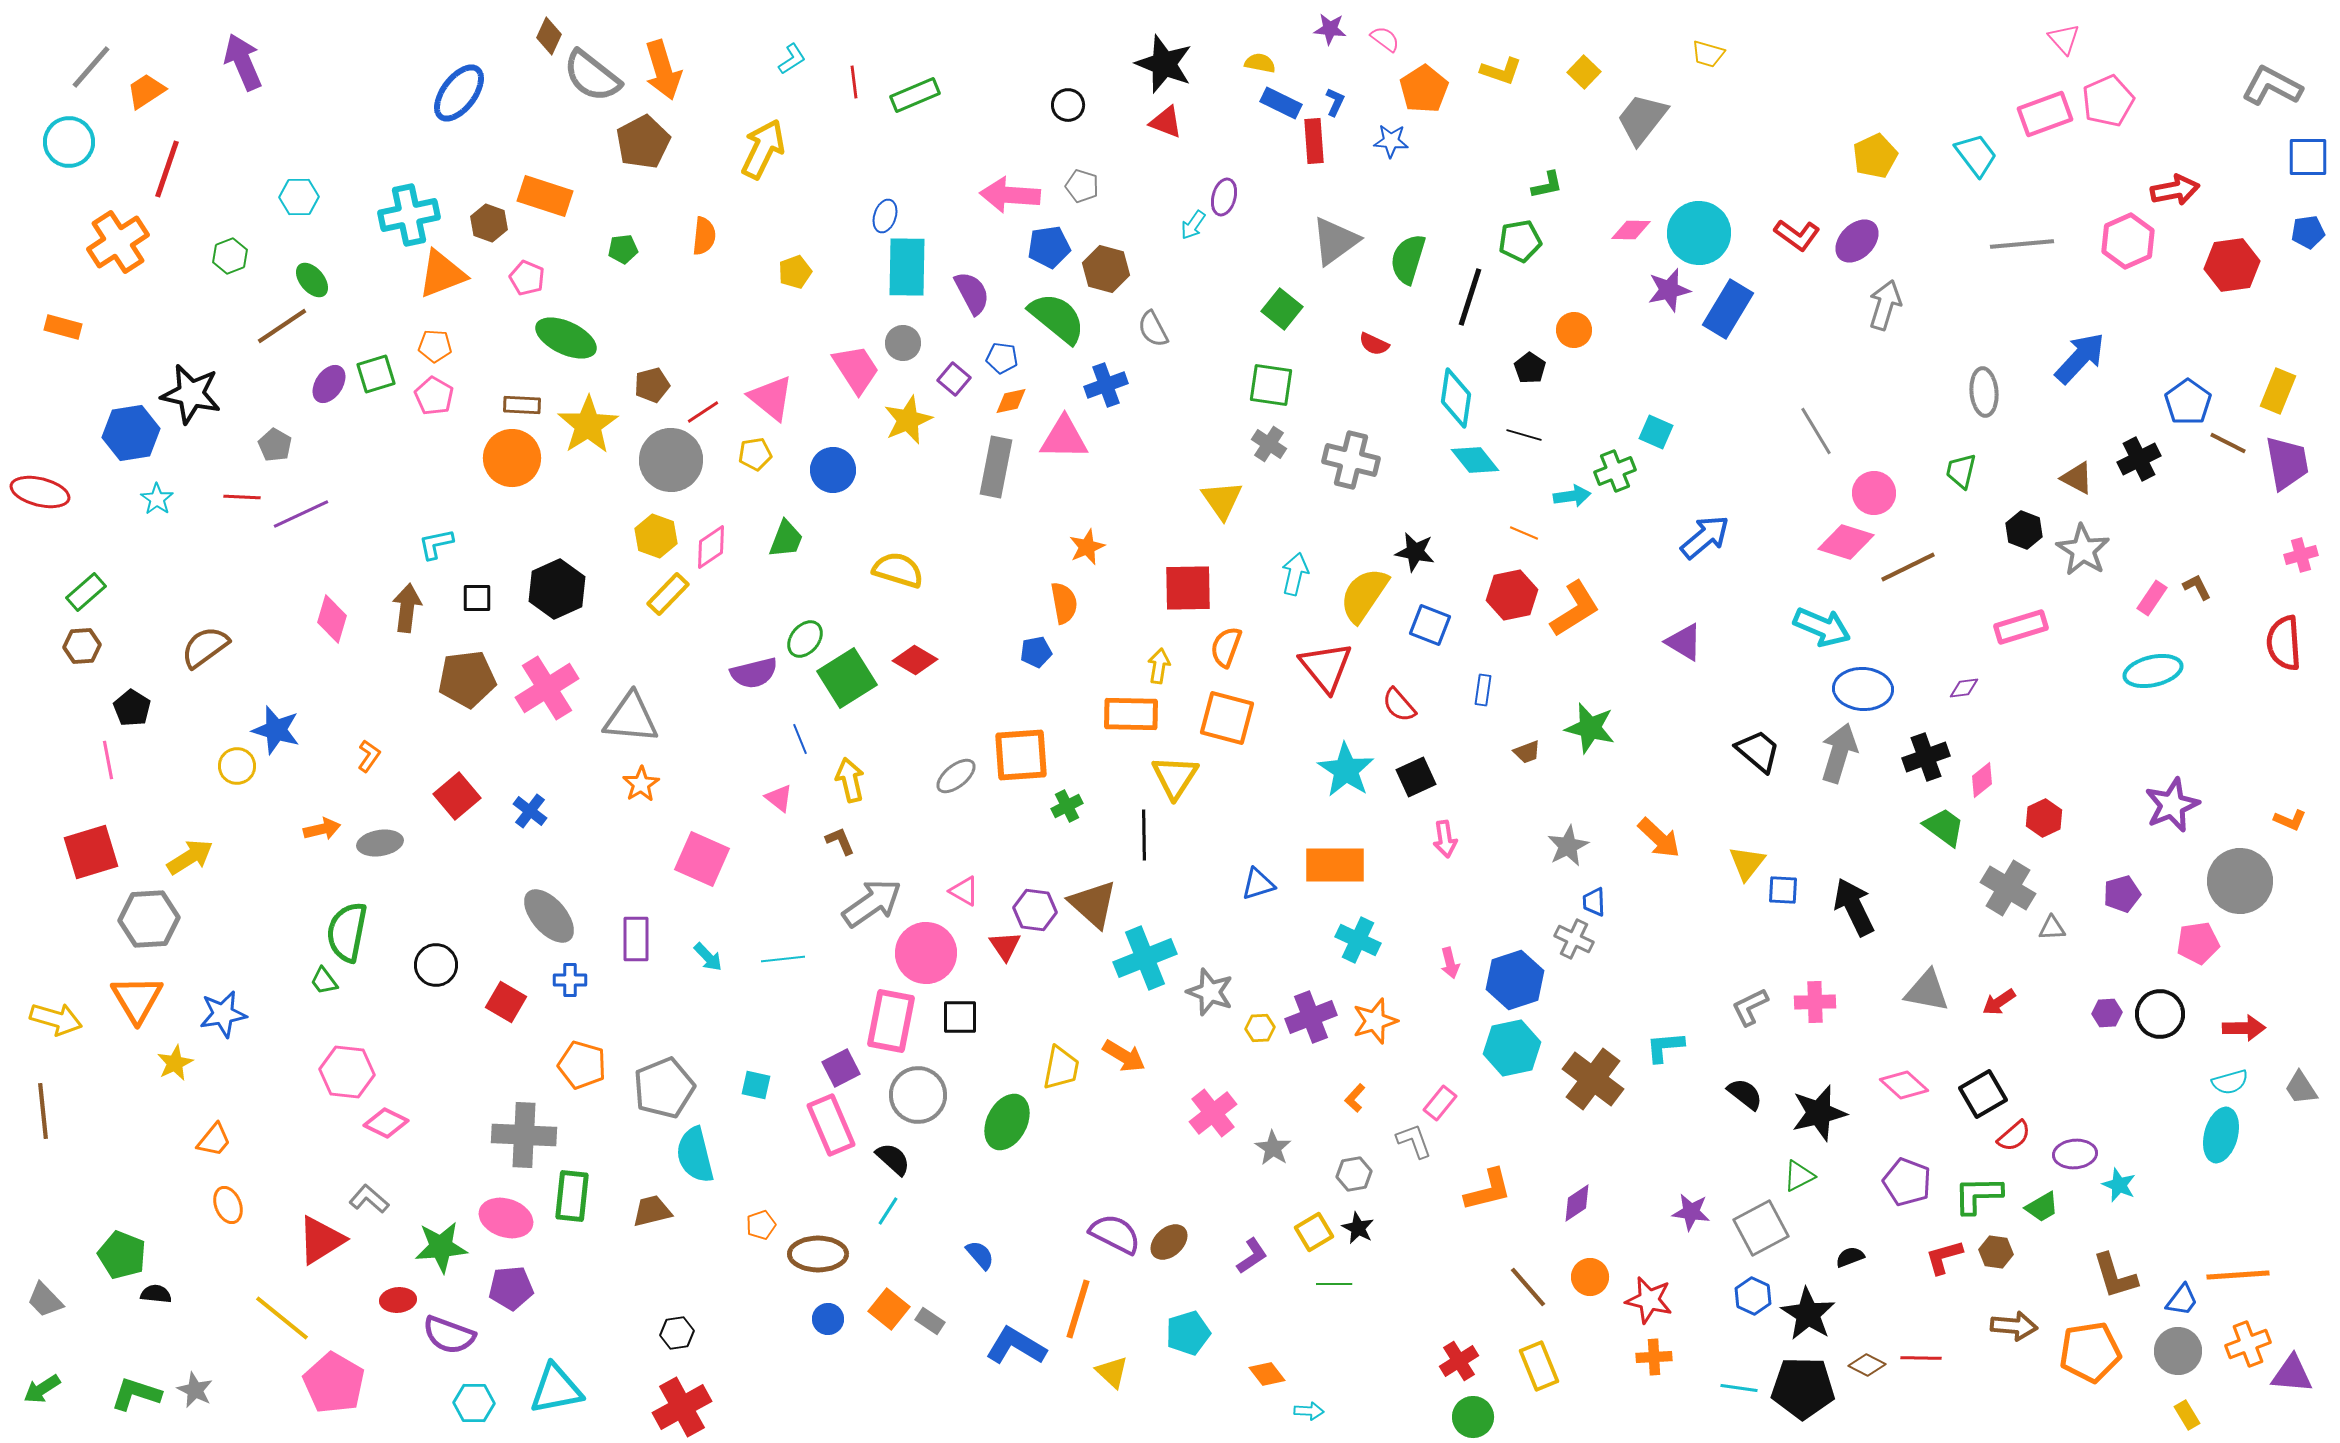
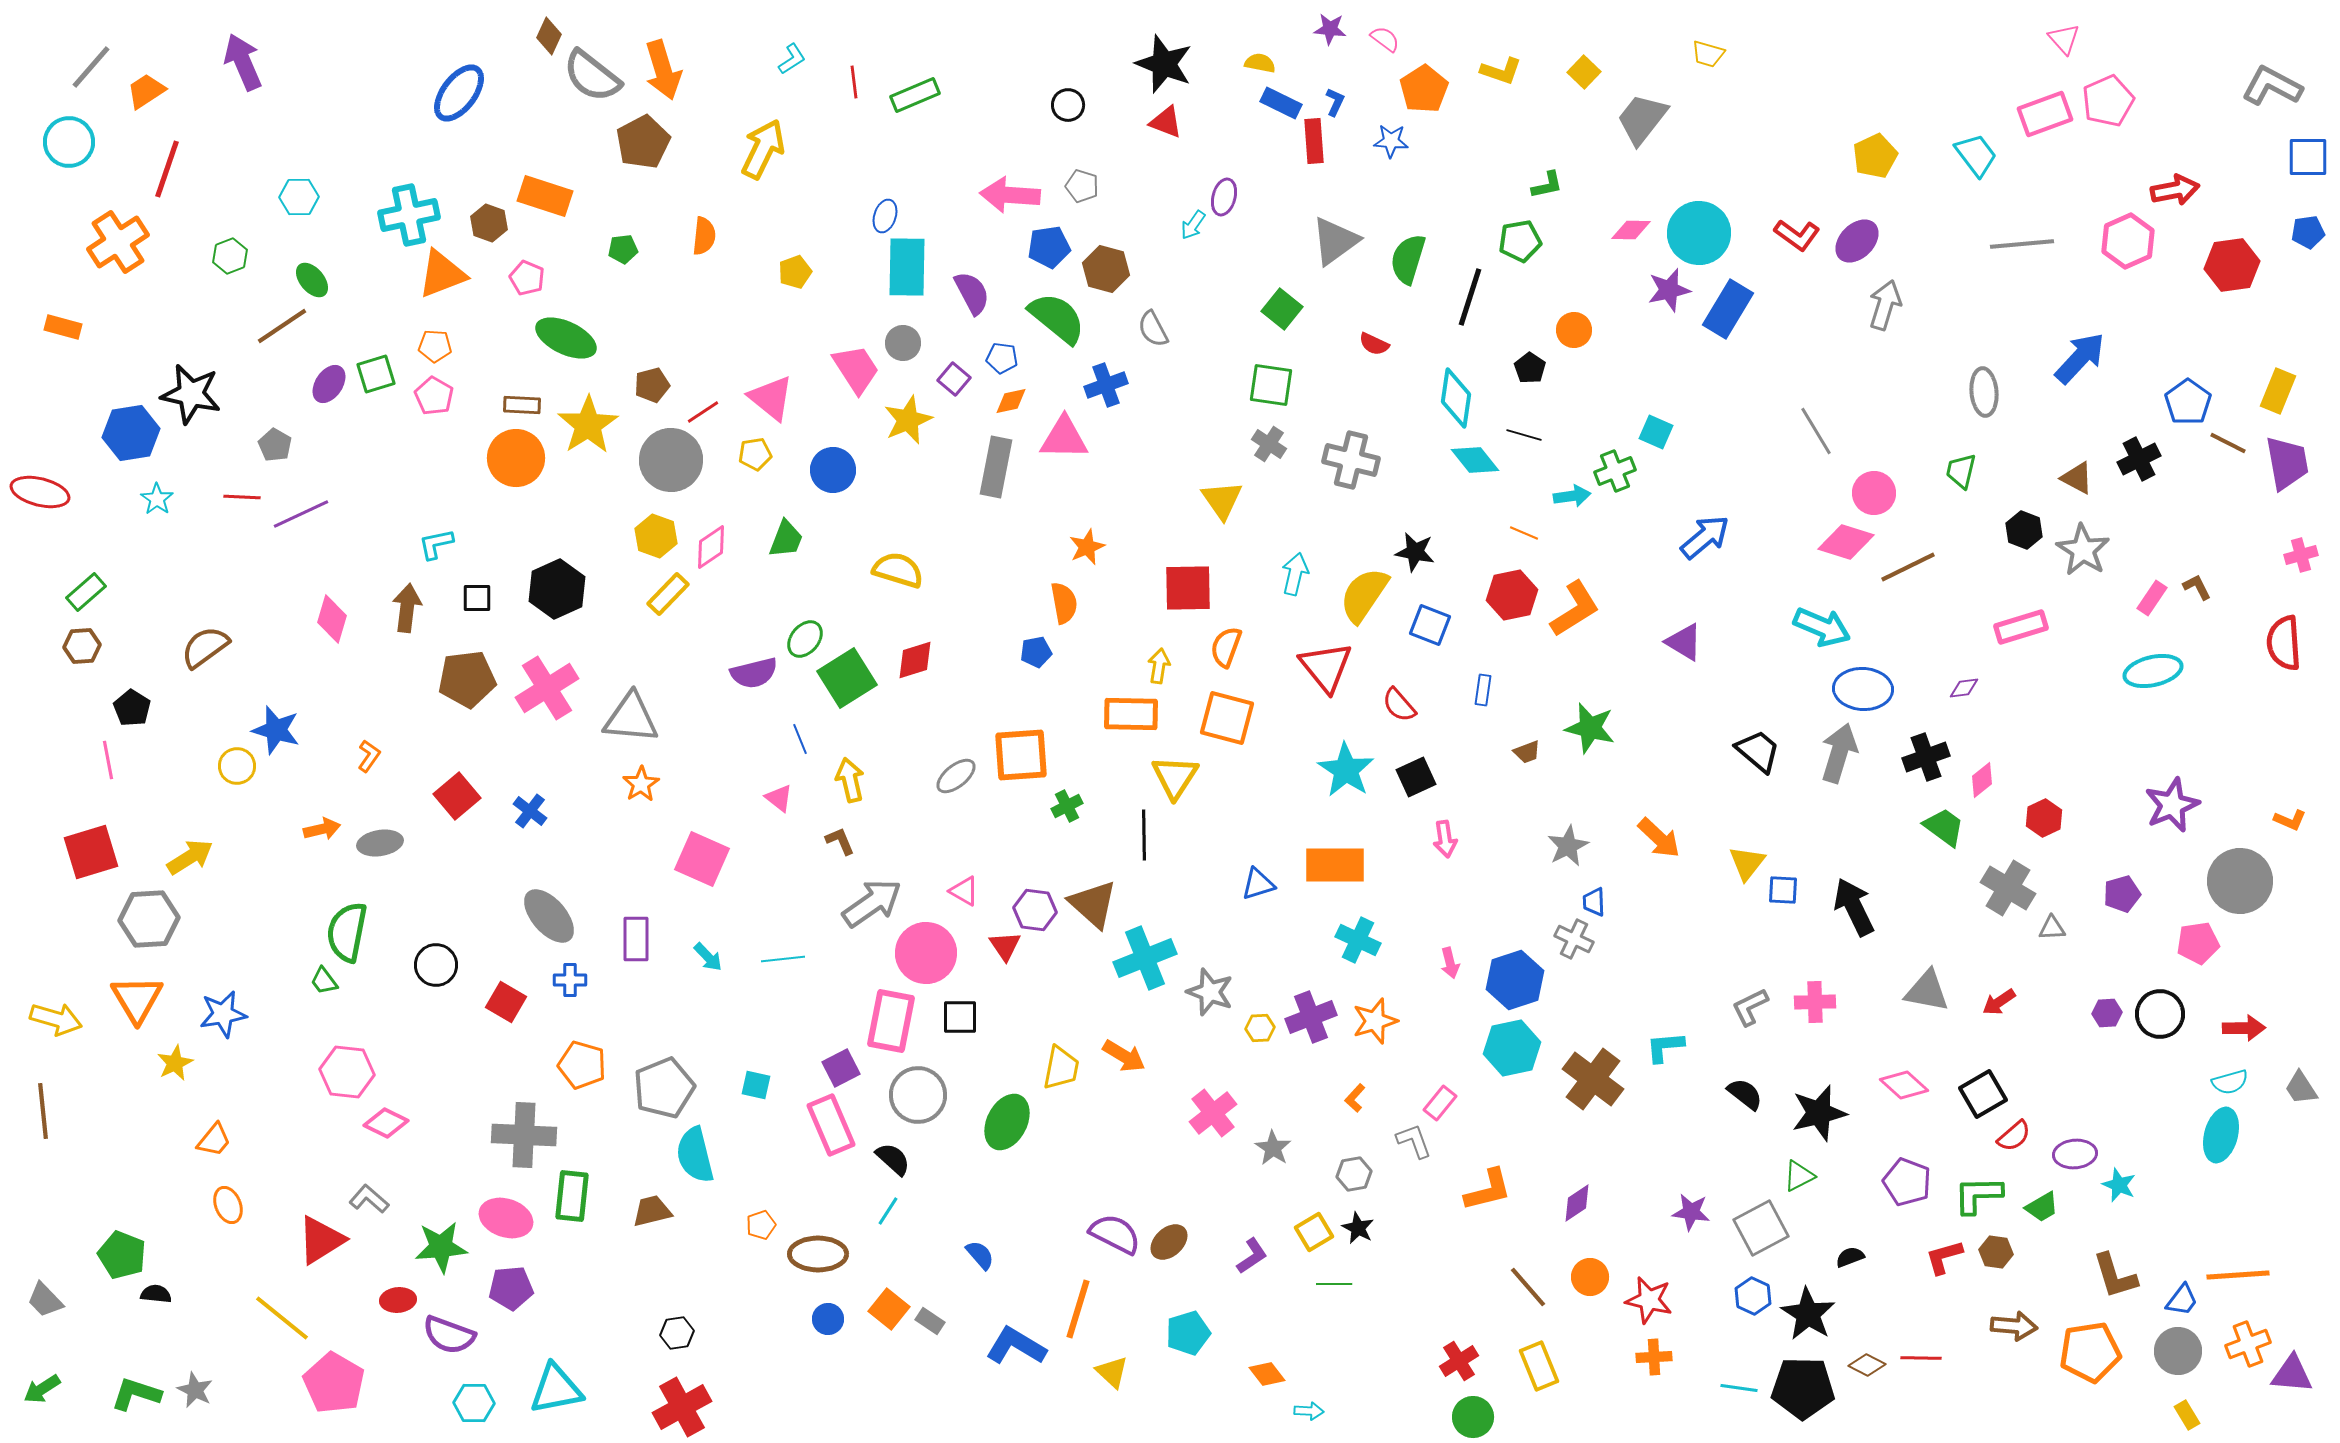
orange circle at (512, 458): moved 4 px right
red diamond at (915, 660): rotated 48 degrees counterclockwise
